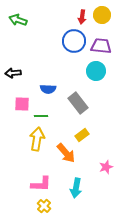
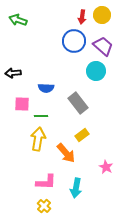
purple trapezoid: moved 2 px right; rotated 35 degrees clockwise
blue semicircle: moved 2 px left, 1 px up
yellow arrow: moved 1 px right
pink star: rotated 24 degrees counterclockwise
pink L-shape: moved 5 px right, 2 px up
